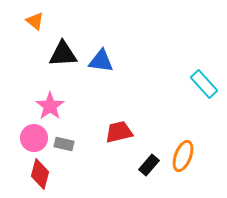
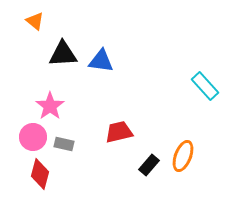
cyan rectangle: moved 1 px right, 2 px down
pink circle: moved 1 px left, 1 px up
